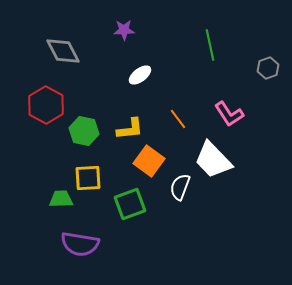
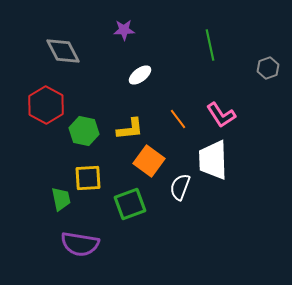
pink L-shape: moved 8 px left, 1 px down
white trapezoid: rotated 42 degrees clockwise
green trapezoid: rotated 80 degrees clockwise
